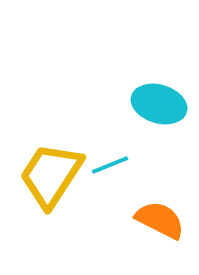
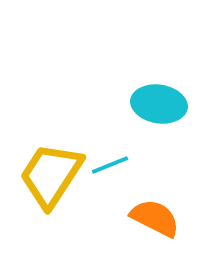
cyan ellipse: rotated 8 degrees counterclockwise
orange semicircle: moved 5 px left, 2 px up
